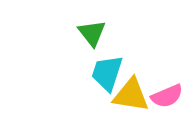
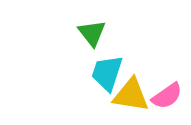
pink semicircle: rotated 12 degrees counterclockwise
